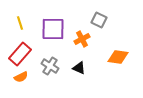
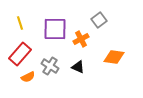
gray square: rotated 28 degrees clockwise
purple square: moved 2 px right
orange cross: moved 1 px left
orange diamond: moved 4 px left
black triangle: moved 1 px left, 1 px up
orange semicircle: moved 7 px right
